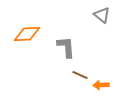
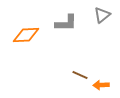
gray triangle: rotated 42 degrees clockwise
orange diamond: moved 1 px left, 1 px down
gray L-shape: moved 24 px up; rotated 95 degrees clockwise
